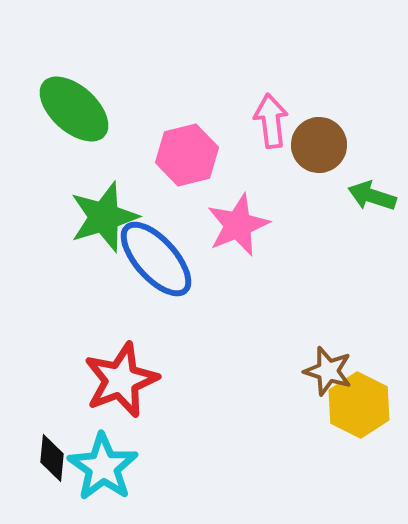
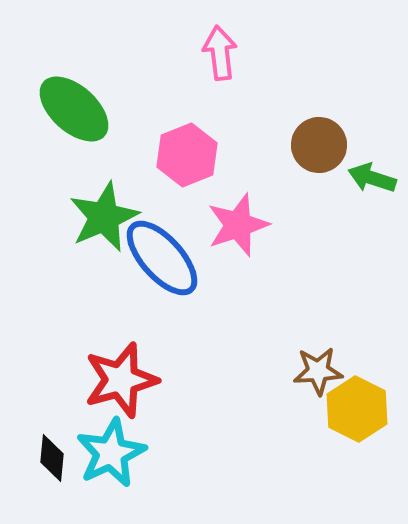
pink arrow: moved 51 px left, 68 px up
pink hexagon: rotated 8 degrees counterclockwise
green arrow: moved 18 px up
green star: rotated 6 degrees counterclockwise
pink star: rotated 4 degrees clockwise
blue ellipse: moved 6 px right, 1 px up
brown star: moved 10 px left; rotated 21 degrees counterclockwise
red star: rotated 6 degrees clockwise
yellow hexagon: moved 2 px left, 4 px down
cyan star: moved 8 px right, 14 px up; rotated 12 degrees clockwise
